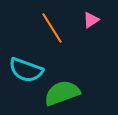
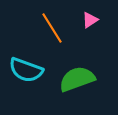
pink triangle: moved 1 px left
green semicircle: moved 15 px right, 14 px up
